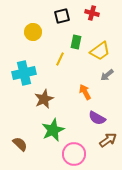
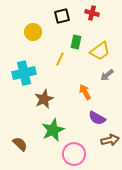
brown arrow: moved 2 px right; rotated 24 degrees clockwise
